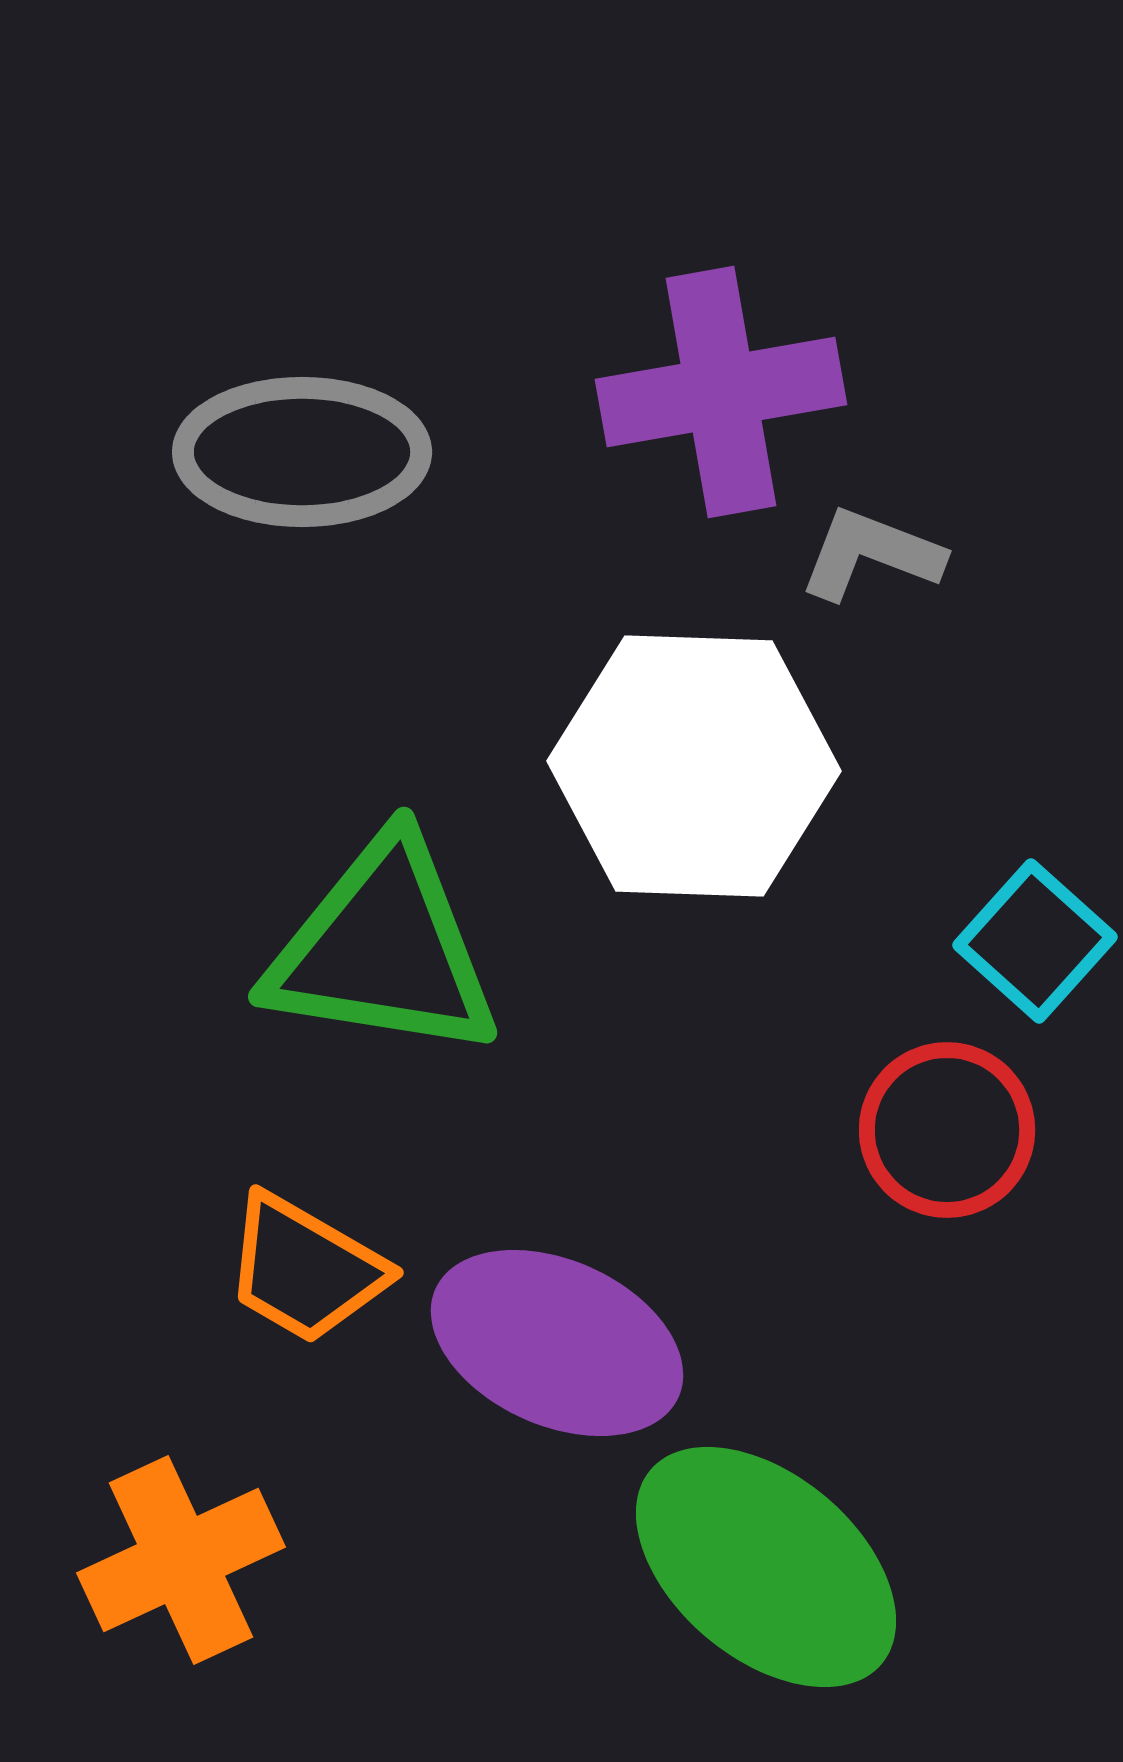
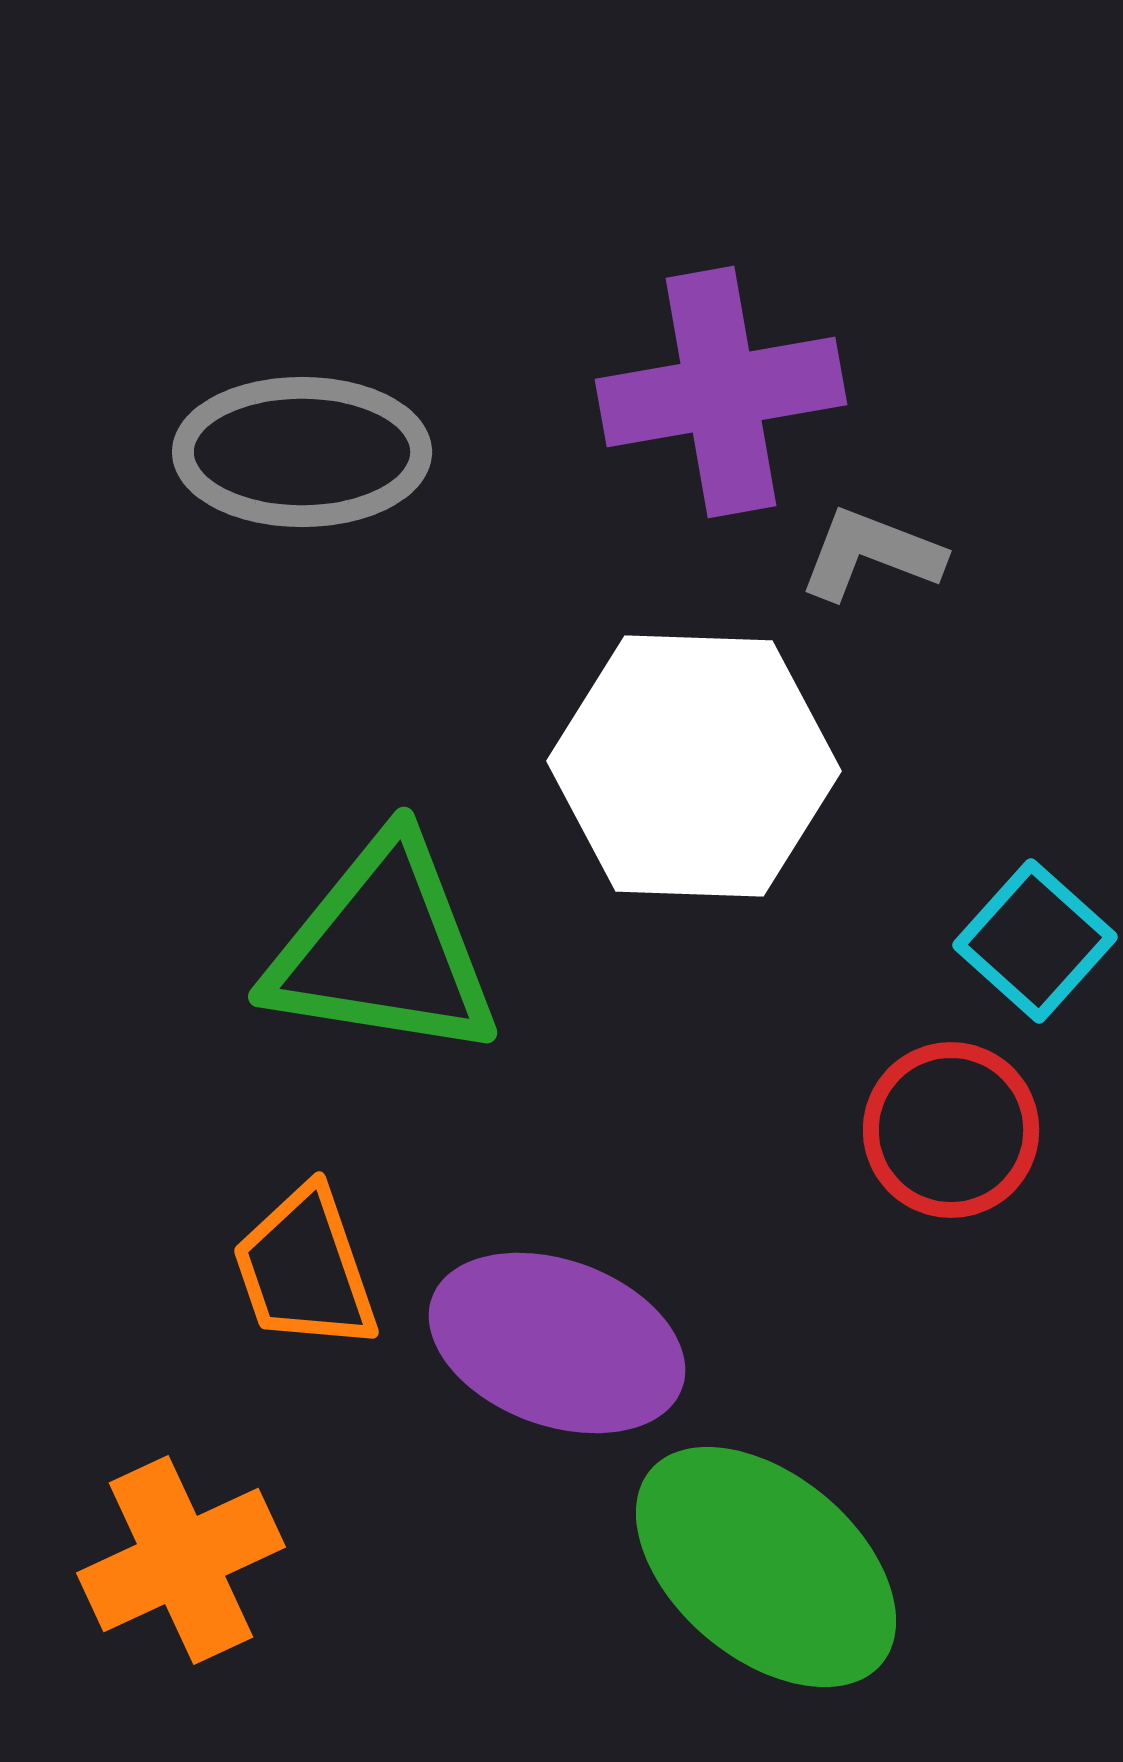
red circle: moved 4 px right
orange trapezoid: rotated 41 degrees clockwise
purple ellipse: rotated 4 degrees counterclockwise
